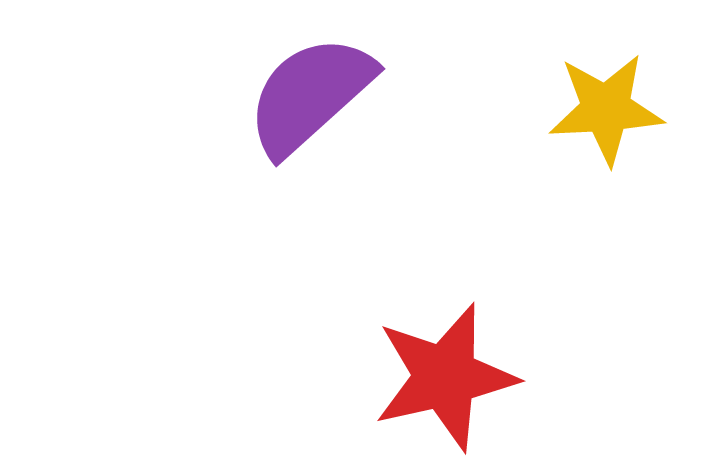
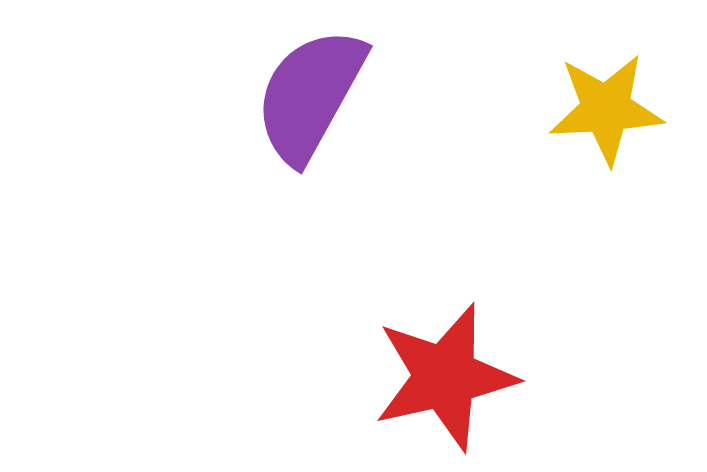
purple semicircle: rotated 19 degrees counterclockwise
